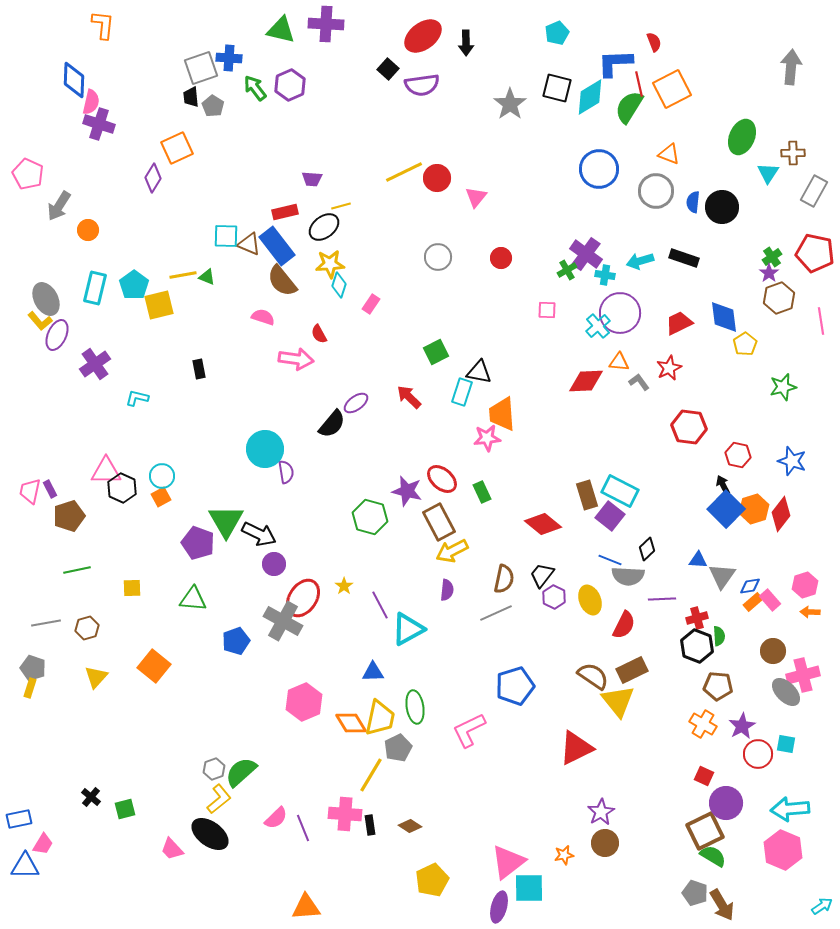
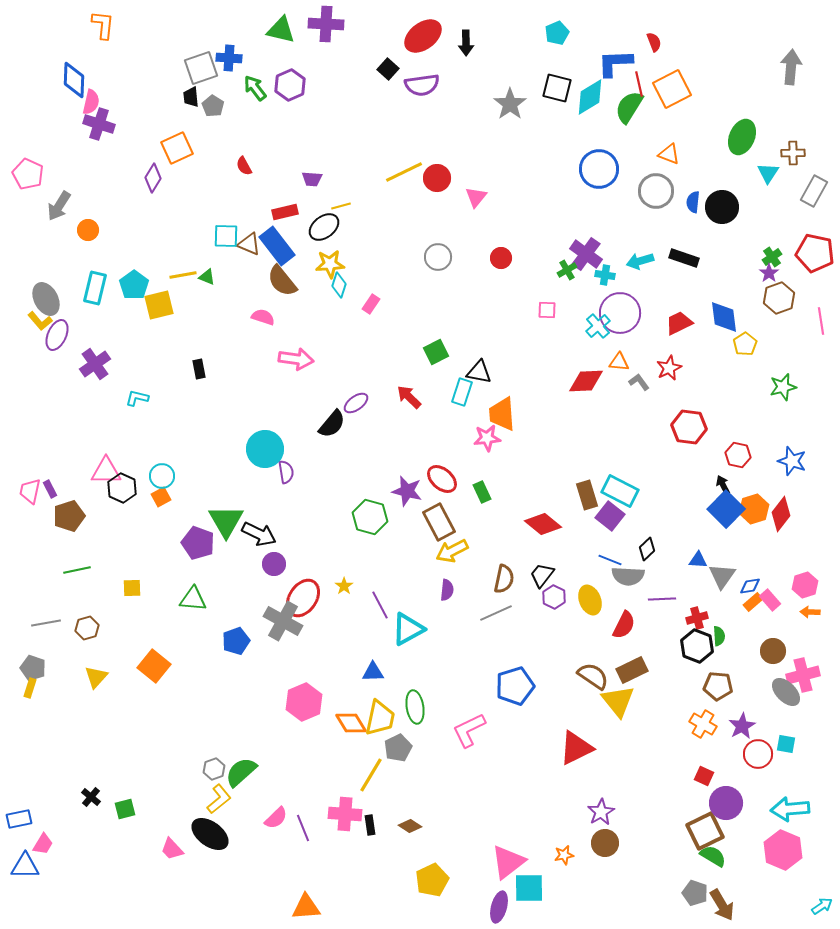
red semicircle at (319, 334): moved 75 px left, 168 px up
